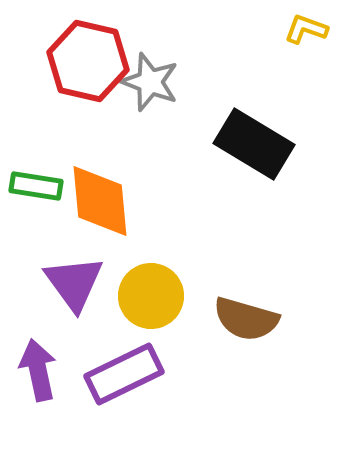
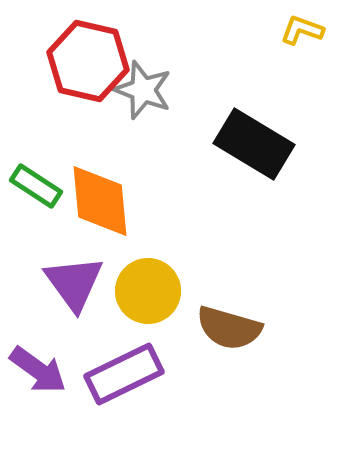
yellow L-shape: moved 4 px left, 1 px down
gray star: moved 7 px left, 8 px down
green rectangle: rotated 24 degrees clockwise
yellow circle: moved 3 px left, 5 px up
brown semicircle: moved 17 px left, 9 px down
purple arrow: rotated 138 degrees clockwise
